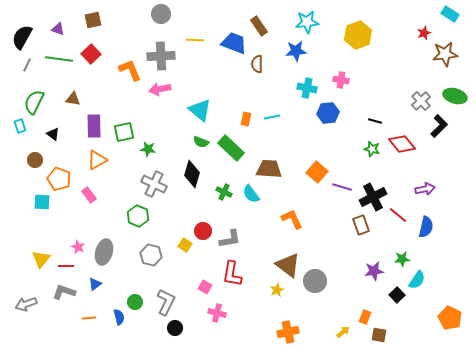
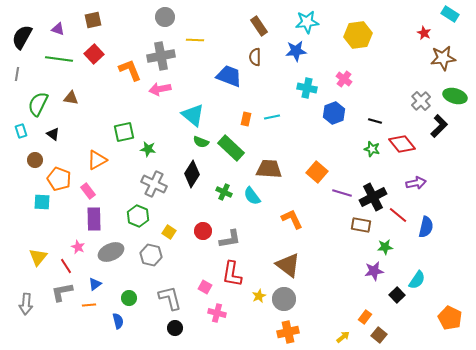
gray circle at (161, 14): moved 4 px right, 3 px down
red star at (424, 33): rotated 24 degrees counterclockwise
yellow hexagon at (358, 35): rotated 12 degrees clockwise
blue trapezoid at (234, 43): moved 5 px left, 33 px down
red square at (91, 54): moved 3 px right
brown star at (445, 54): moved 2 px left, 4 px down
gray cross at (161, 56): rotated 8 degrees counterclockwise
brown semicircle at (257, 64): moved 2 px left, 7 px up
gray line at (27, 65): moved 10 px left, 9 px down; rotated 16 degrees counterclockwise
pink cross at (341, 80): moved 3 px right, 1 px up; rotated 28 degrees clockwise
brown triangle at (73, 99): moved 2 px left, 1 px up
green semicircle at (34, 102): moved 4 px right, 2 px down
cyan triangle at (200, 110): moved 7 px left, 5 px down
blue hexagon at (328, 113): moved 6 px right; rotated 15 degrees counterclockwise
cyan rectangle at (20, 126): moved 1 px right, 5 px down
purple rectangle at (94, 126): moved 93 px down
black diamond at (192, 174): rotated 16 degrees clockwise
purple line at (342, 187): moved 6 px down
purple arrow at (425, 189): moved 9 px left, 6 px up
cyan semicircle at (251, 194): moved 1 px right, 2 px down
pink rectangle at (89, 195): moved 1 px left, 4 px up
brown rectangle at (361, 225): rotated 60 degrees counterclockwise
yellow square at (185, 245): moved 16 px left, 13 px up
gray ellipse at (104, 252): moved 7 px right; rotated 50 degrees clockwise
yellow triangle at (41, 259): moved 3 px left, 2 px up
green star at (402, 259): moved 17 px left, 12 px up
red line at (66, 266): rotated 56 degrees clockwise
gray circle at (315, 281): moved 31 px left, 18 px down
yellow star at (277, 290): moved 18 px left, 6 px down
gray L-shape at (64, 292): moved 2 px left; rotated 30 degrees counterclockwise
green circle at (135, 302): moved 6 px left, 4 px up
gray L-shape at (166, 302): moved 4 px right, 4 px up; rotated 40 degrees counterclockwise
gray arrow at (26, 304): rotated 65 degrees counterclockwise
blue semicircle at (119, 317): moved 1 px left, 4 px down
orange rectangle at (365, 317): rotated 16 degrees clockwise
orange line at (89, 318): moved 13 px up
yellow arrow at (343, 332): moved 5 px down
brown square at (379, 335): rotated 28 degrees clockwise
